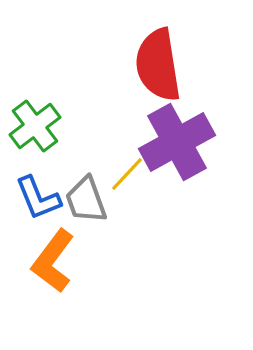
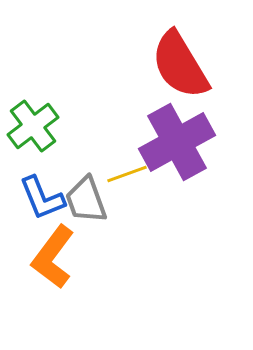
red semicircle: moved 22 px right; rotated 22 degrees counterclockwise
green cross: moved 2 px left
yellow line: rotated 27 degrees clockwise
blue L-shape: moved 4 px right
orange L-shape: moved 4 px up
